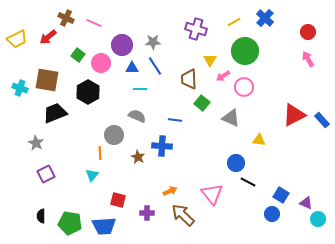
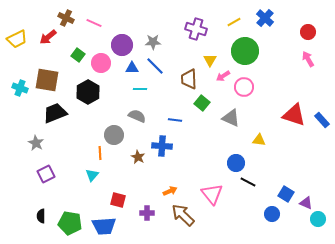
blue line at (155, 66): rotated 12 degrees counterclockwise
red triangle at (294, 115): rotated 45 degrees clockwise
blue square at (281, 195): moved 5 px right, 1 px up
